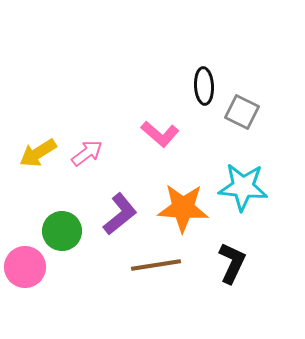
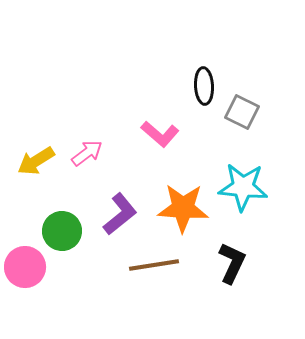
yellow arrow: moved 2 px left, 8 px down
brown line: moved 2 px left
